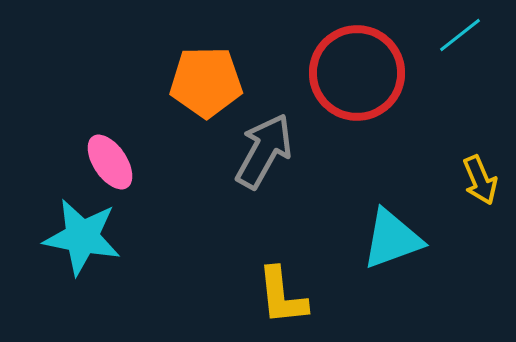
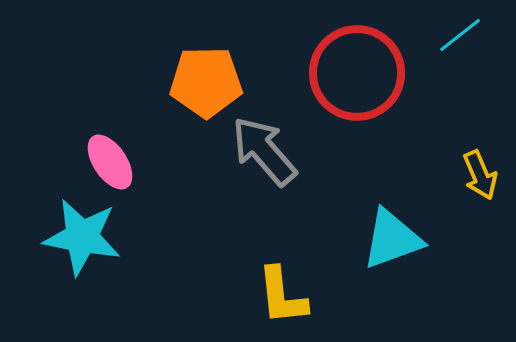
gray arrow: rotated 70 degrees counterclockwise
yellow arrow: moved 5 px up
